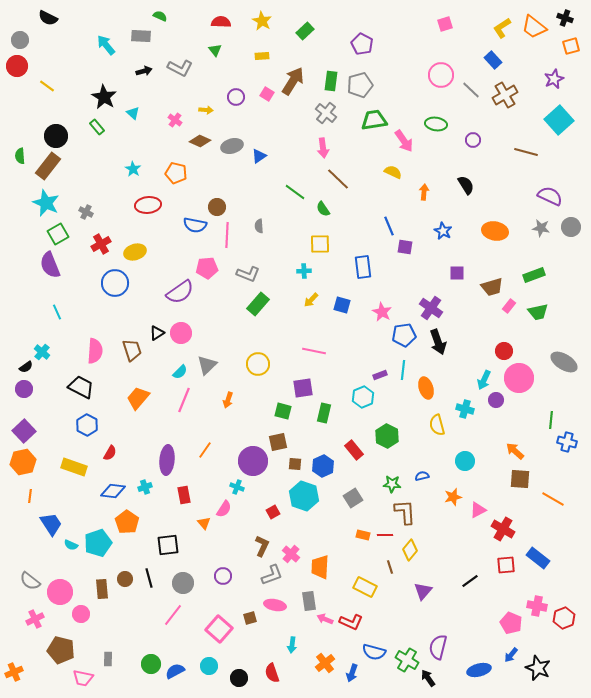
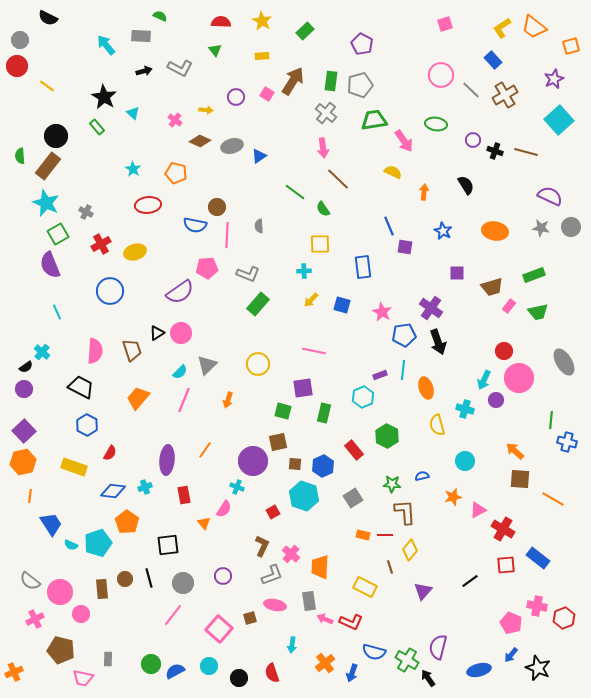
black cross at (565, 18): moved 70 px left, 133 px down
blue circle at (115, 283): moved 5 px left, 8 px down
gray ellipse at (564, 362): rotated 28 degrees clockwise
